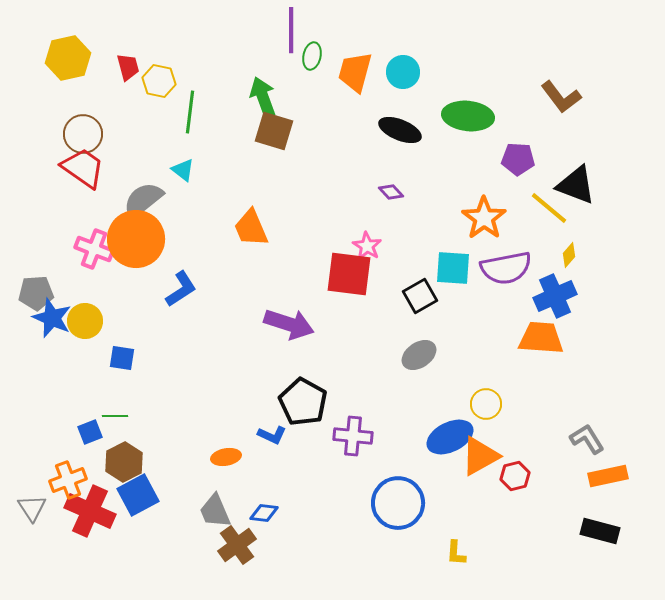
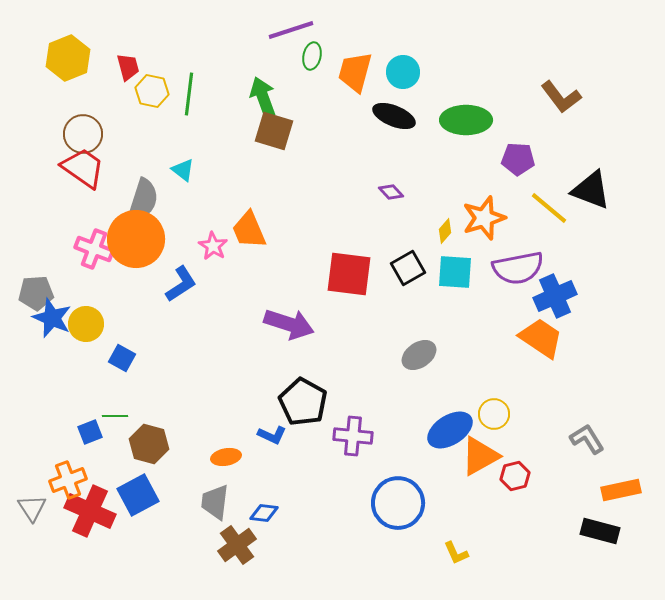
purple line at (291, 30): rotated 72 degrees clockwise
yellow hexagon at (68, 58): rotated 9 degrees counterclockwise
yellow hexagon at (159, 81): moved 7 px left, 10 px down
green line at (190, 112): moved 1 px left, 18 px up
green ellipse at (468, 116): moved 2 px left, 4 px down; rotated 6 degrees counterclockwise
black ellipse at (400, 130): moved 6 px left, 14 px up
black triangle at (576, 185): moved 15 px right, 5 px down
gray semicircle at (143, 200): rotated 147 degrees clockwise
orange star at (484, 218): rotated 18 degrees clockwise
orange trapezoid at (251, 228): moved 2 px left, 2 px down
pink star at (367, 246): moved 154 px left
yellow diamond at (569, 255): moved 124 px left, 24 px up
cyan square at (453, 268): moved 2 px right, 4 px down
purple semicircle at (506, 268): moved 12 px right
blue L-shape at (181, 289): moved 5 px up
black square at (420, 296): moved 12 px left, 28 px up
yellow circle at (85, 321): moved 1 px right, 3 px down
orange trapezoid at (541, 338): rotated 30 degrees clockwise
blue square at (122, 358): rotated 20 degrees clockwise
yellow circle at (486, 404): moved 8 px right, 10 px down
blue ellipse at (450, 437): moved 7 px up; rotated 6 degrees counterclockwise
brown hexagon at (124, 462): moved 25 px right, 18 px up; rotated 18 degrees counterclockwise
orange rectangle at (608, 476): moved 13 px right, 14 px down
gray trapezoid at (215, 511): moved 9 px up; rotated 30 degrees clockwise
yellow L-shape at (456, 553): rotated 28 degrees counterclockwise
